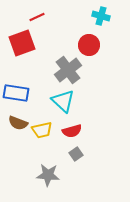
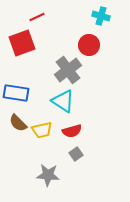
cyan triangle: rotated 10 degrees counterclockwise
brown semicircle: rotated 24 degrees clockwise
